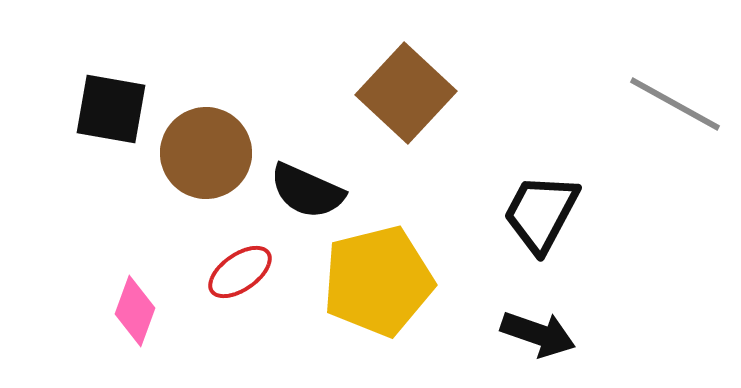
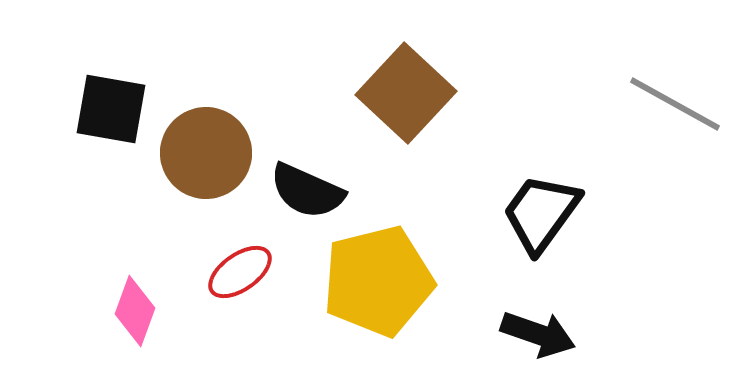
black trapezoid: rotated 8 degrees clockwise
